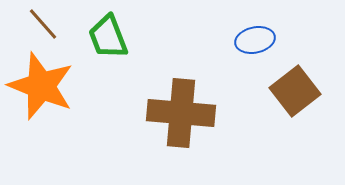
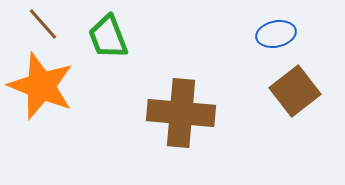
blue ellipse: moved 21 px right, 6 px up
